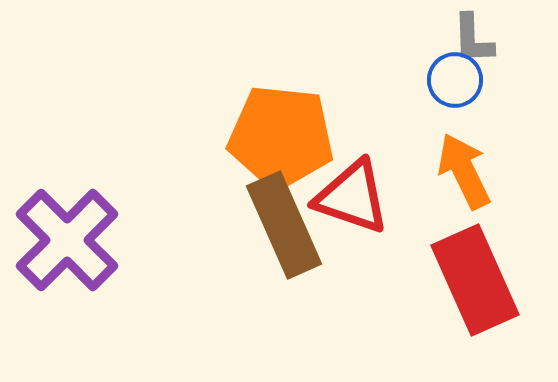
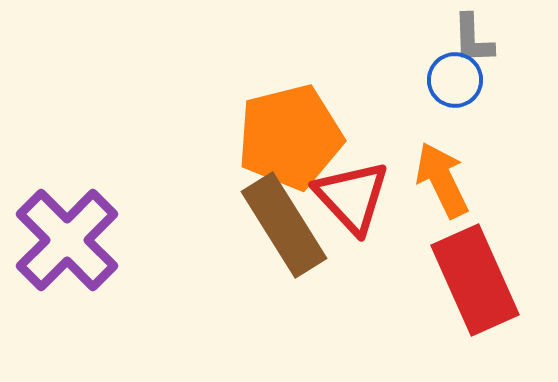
orange pentagon: moved 9 px right; rotated 20 degrees counterclockwise
orange arrow: moved 22 px left, 9 px down
red triangle: rotated 28 degrees clockwise
brown rectangle: rotated 8 degrees counterclockwise
